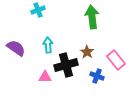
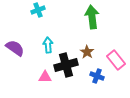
purple semicircle: moved 1 px left
